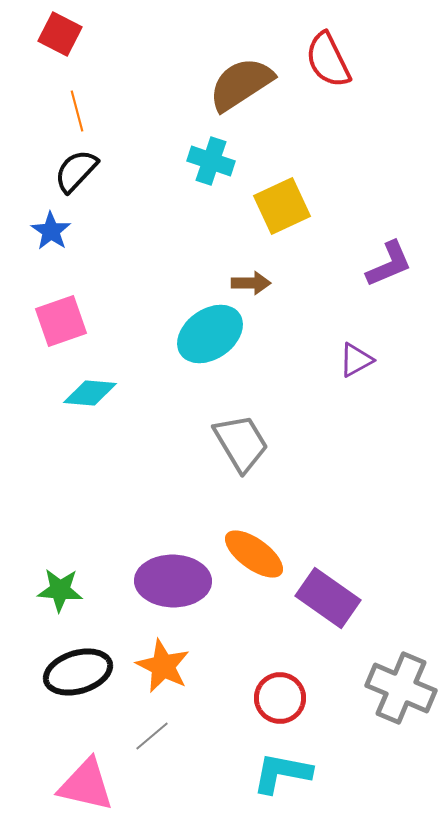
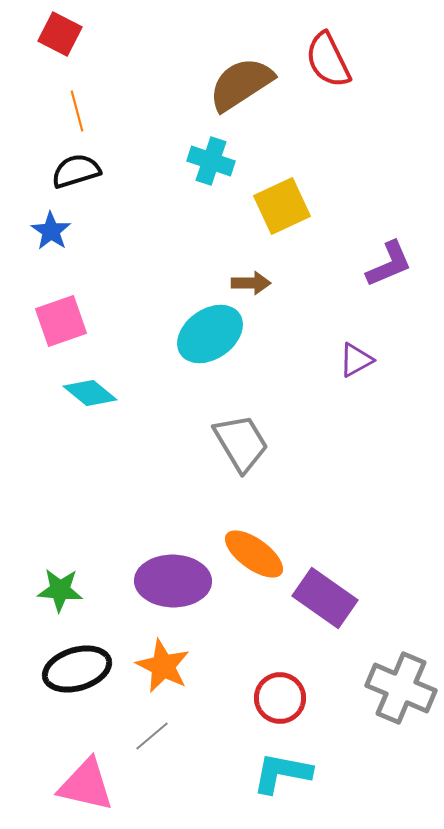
black semicircle: rotated 30 degrees clockwise
cyan diamond: rotated 34 degrees clockwise
purple rectangle: moved 3 px left
black ellipse: moved 1 px left, 3 px up
